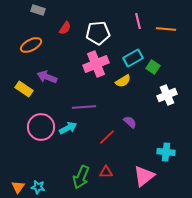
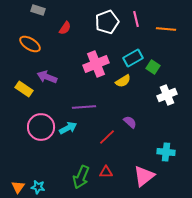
pink line: moved 2 px left, 2 px up
white pentagon: moved 9 px right, 11 px up; rotated 15 degrees counterclockwise
orange ellipse: moved 1 px left, 1 px up; rotated 60 degrees clockwise
